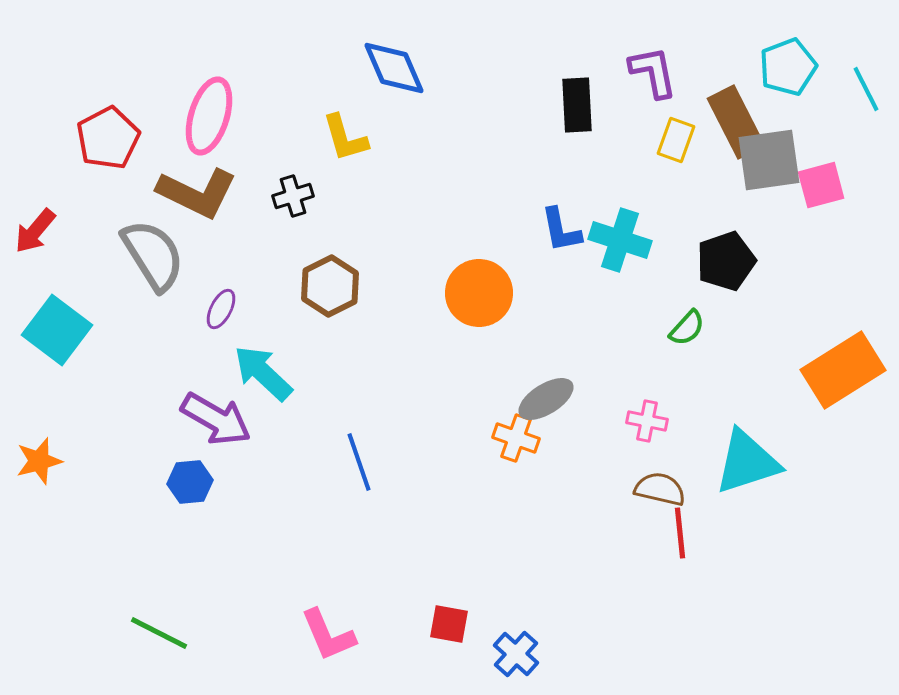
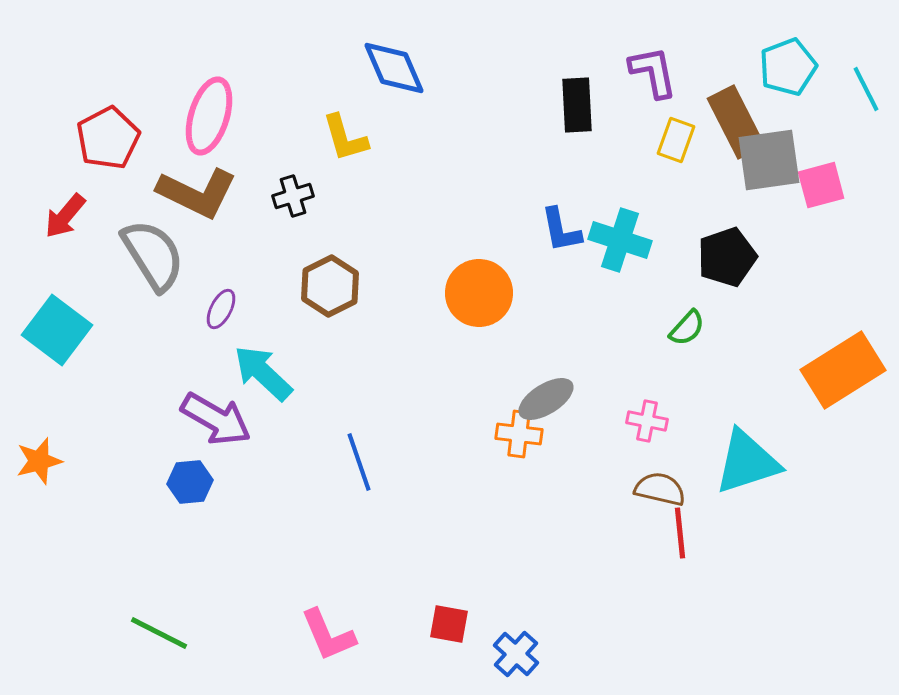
red arrow: moved 30 px right, 15 px up
black pentagon: moved 1 px right, 4 px up
orange cross: moved 3 px right, 4 px up; rotated 12 degrees counterclockwise
